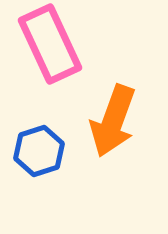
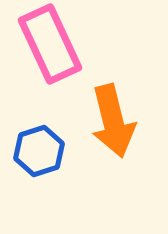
orange arrow: rotated 34 degrees counterclockwise
